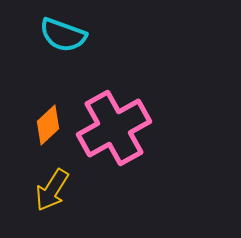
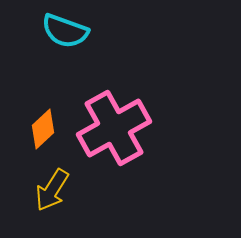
cyan semicircle: moved 2 px right, 4 px up
orange diamond: moved 5 px left, 4 px down
